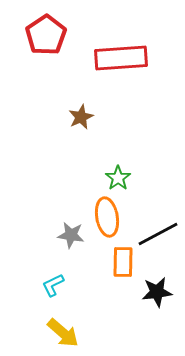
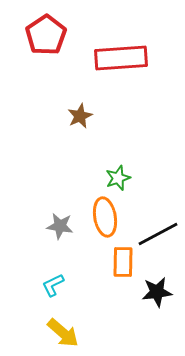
brown star: moved 1 px left, 1 px up
green star: rotated 15 degrees clockwise
orange ellipse: moved 2 px left
gray star: moved 11 px left, 9 px up
